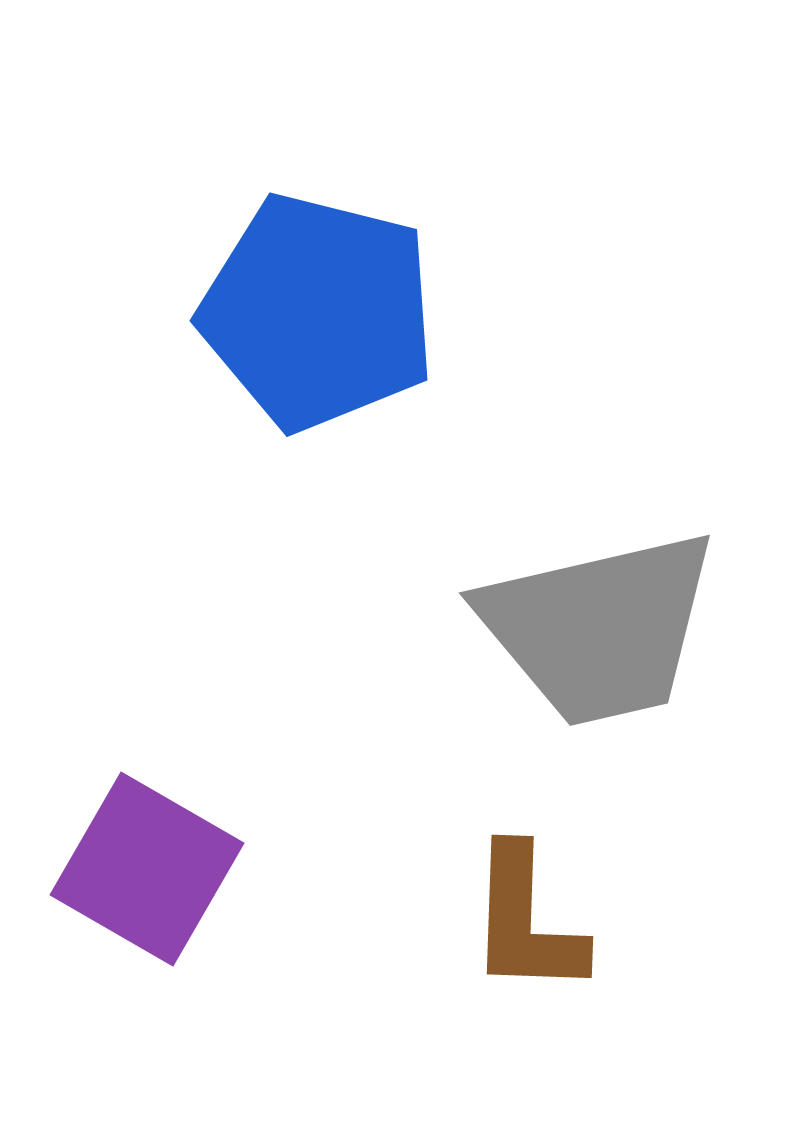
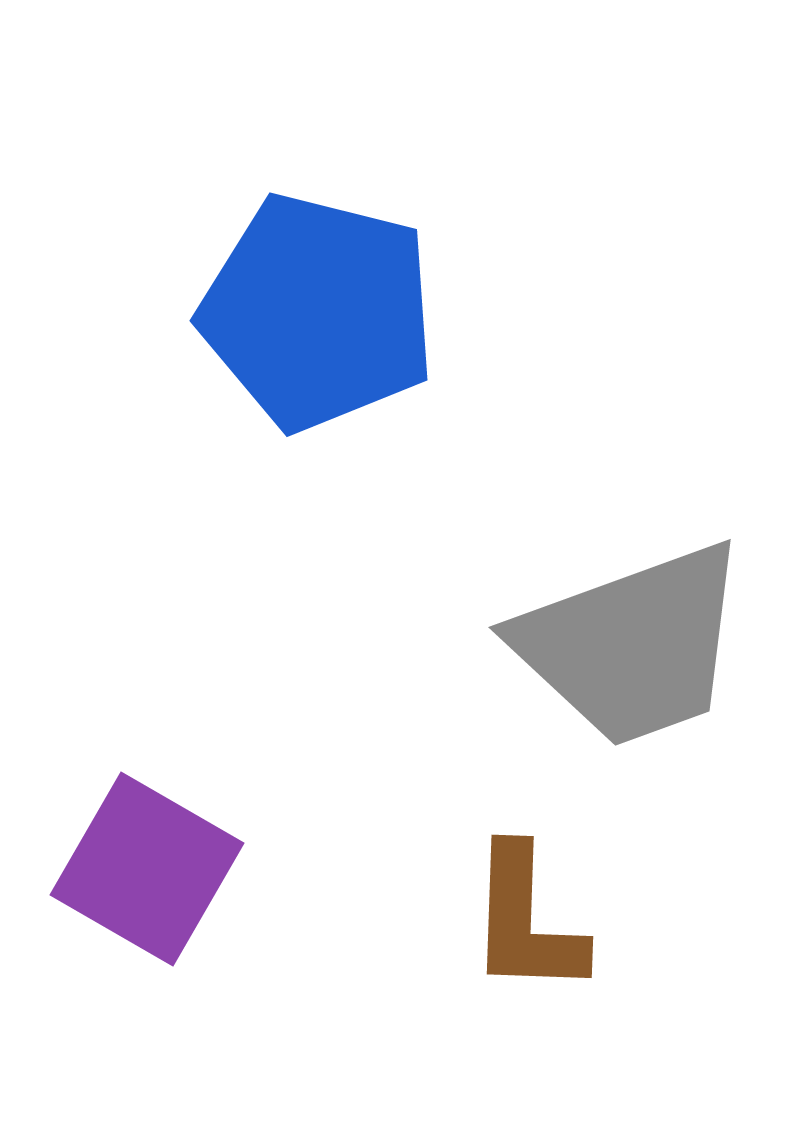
gray trapezoid: moved 33 px right, 17 px down; rotated 7 degrees counterclockwise
